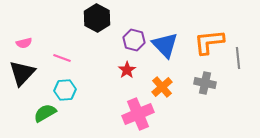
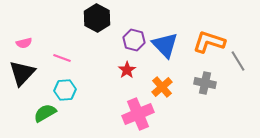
orange L-shape: rotated 24 degrees clockwise
gray line: moved 3 px down; rotated 25 degrees counterclockwise
